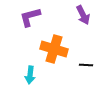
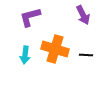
orange cross: moved 1 px right
black line: moved 10 px up
cyan arrow: moved 5 px left, 20 px up
